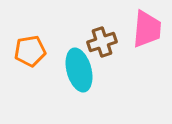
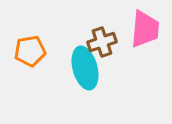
pink trapezoid: moved 2 px left
cyan ellipse: moved 6 px right, 2 px up
